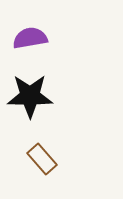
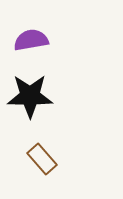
purple semicircle: moved 1 px right, 2 px down
